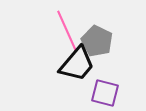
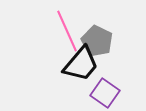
black trapezoid: moved 4 px right
purple square: rotated 20 degrees clockwise
